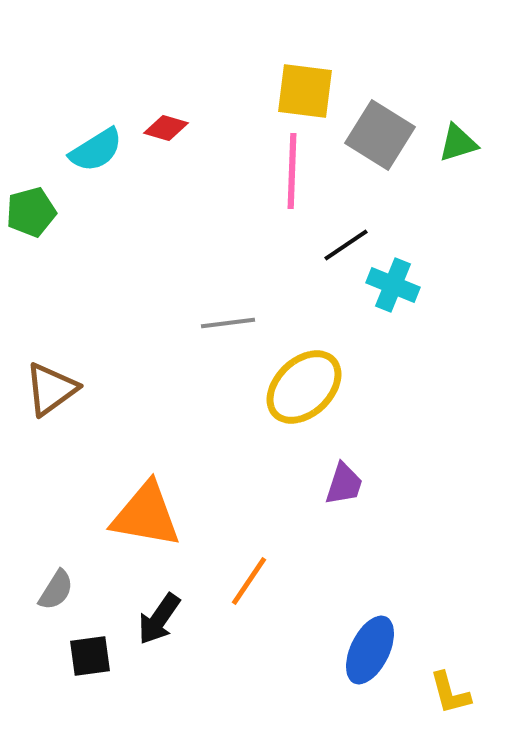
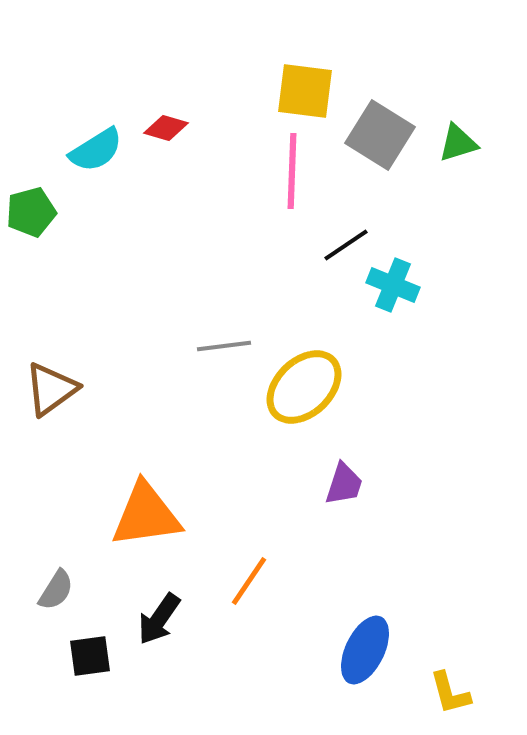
gray line: moved 4 px left, 23 px down
orange triangle: rotated 18 degrees counterclockwise
blue ellipse: moved 5 px left
